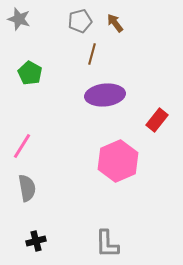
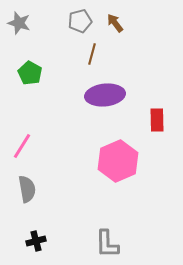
gray star: moved 4 px down
red rectangle: rotated 40 degrees counterclockwise
gray semicircle: moved 1 px down
